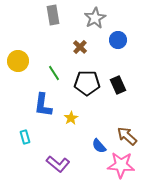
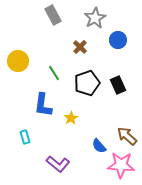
gray rectangle: rotated 18 degrees counterclockwise
black pentagon: rotated 20 degrees counterclockwise
